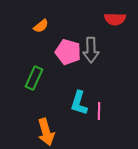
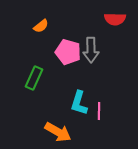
orange arrow: moved 12 px right; rotated 44 degrees counterclockwise
